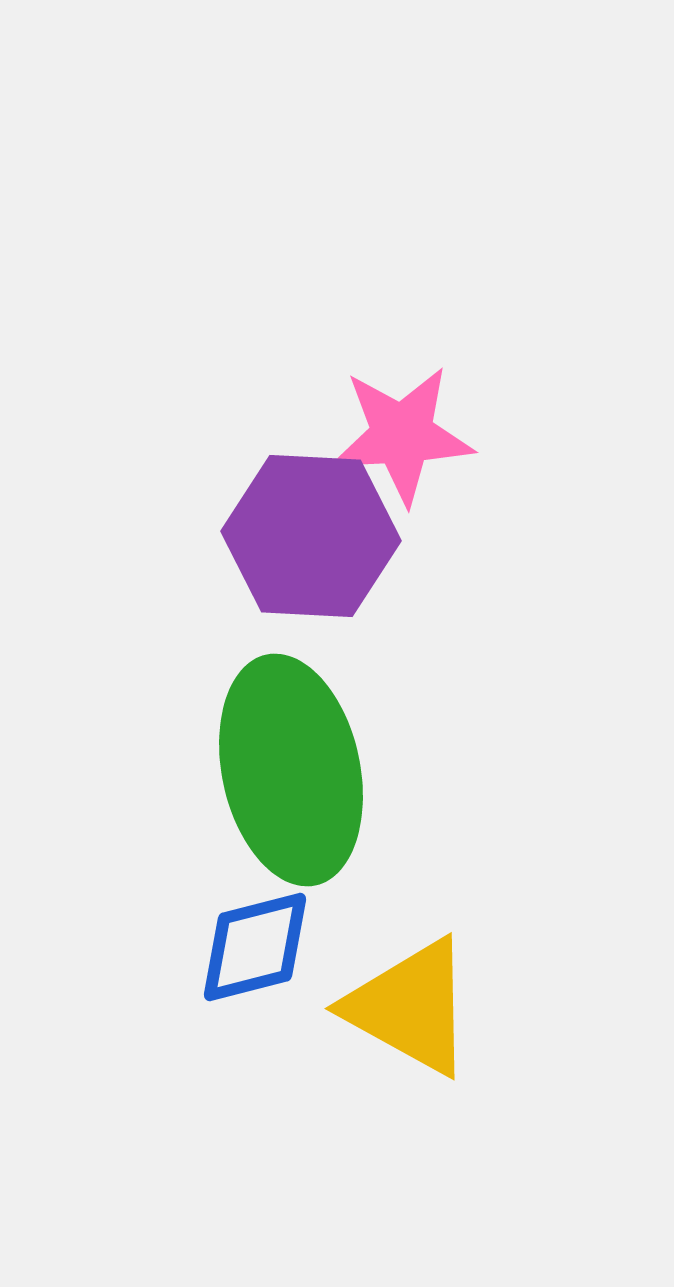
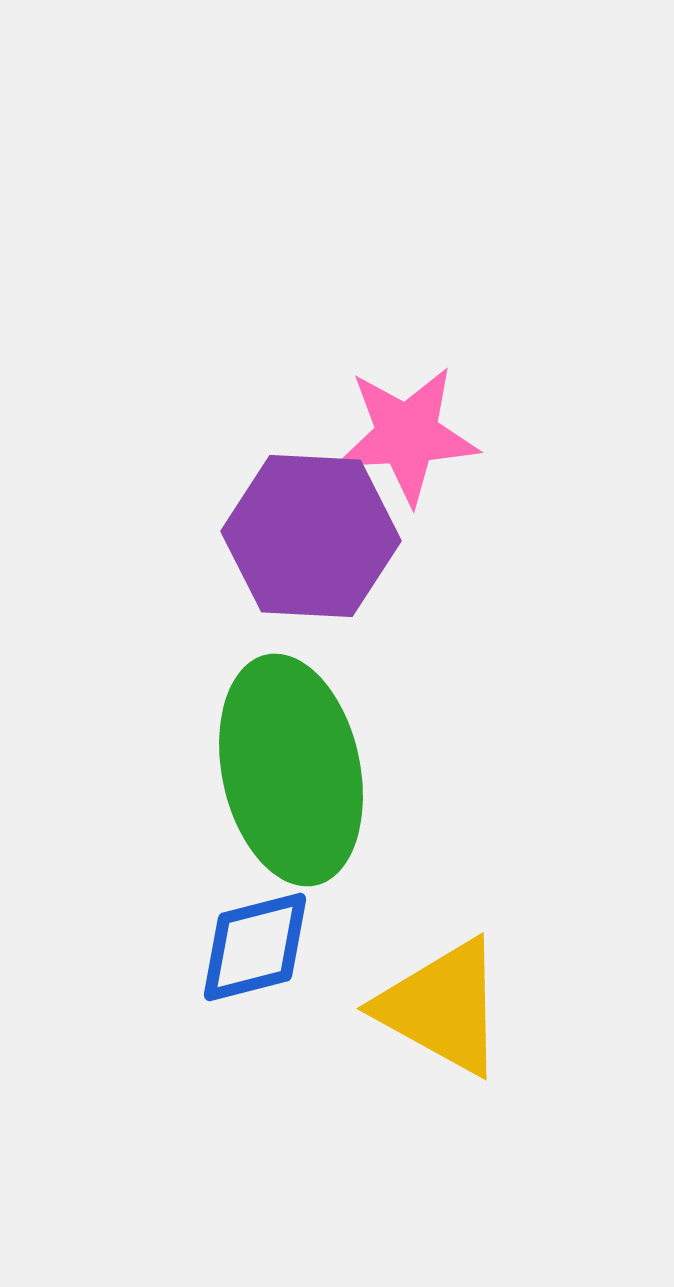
pink star: moved 5 px right
yellow triangle: moved 32 px right
